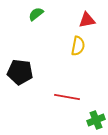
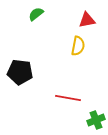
red line: moved 1 px right, 1 px down
